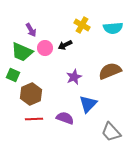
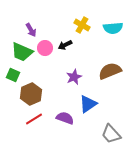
blue triangle: rotated 12 degrees clockwise
red line: rotated 30 degrees counterclockwise
gray trapezoid: moved 2 px down
